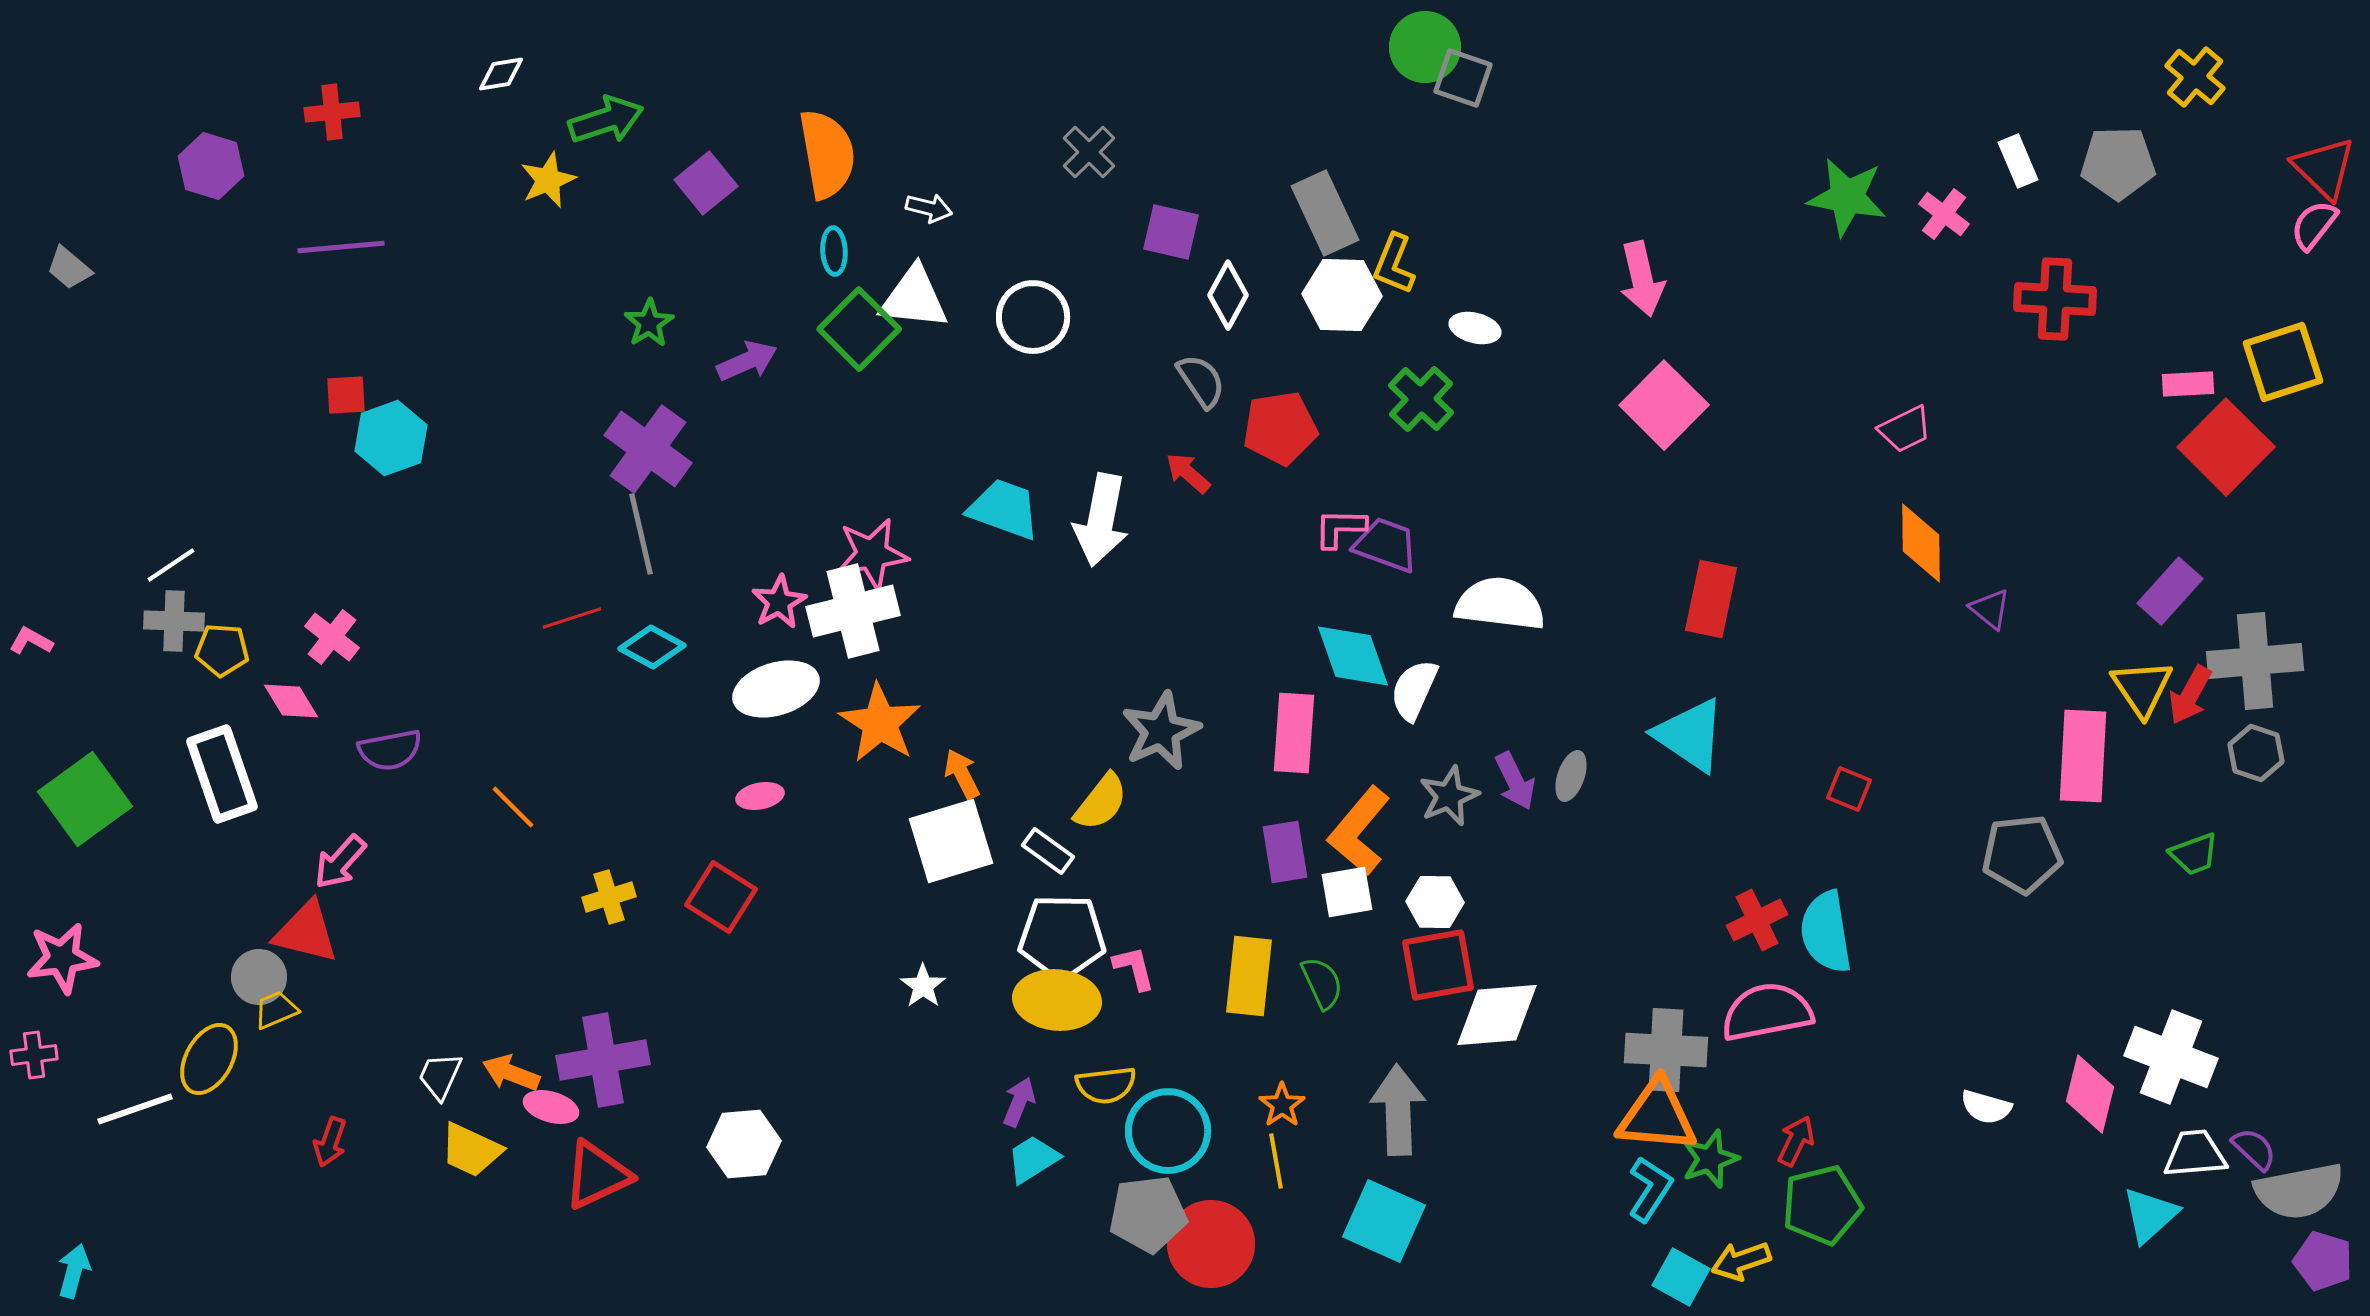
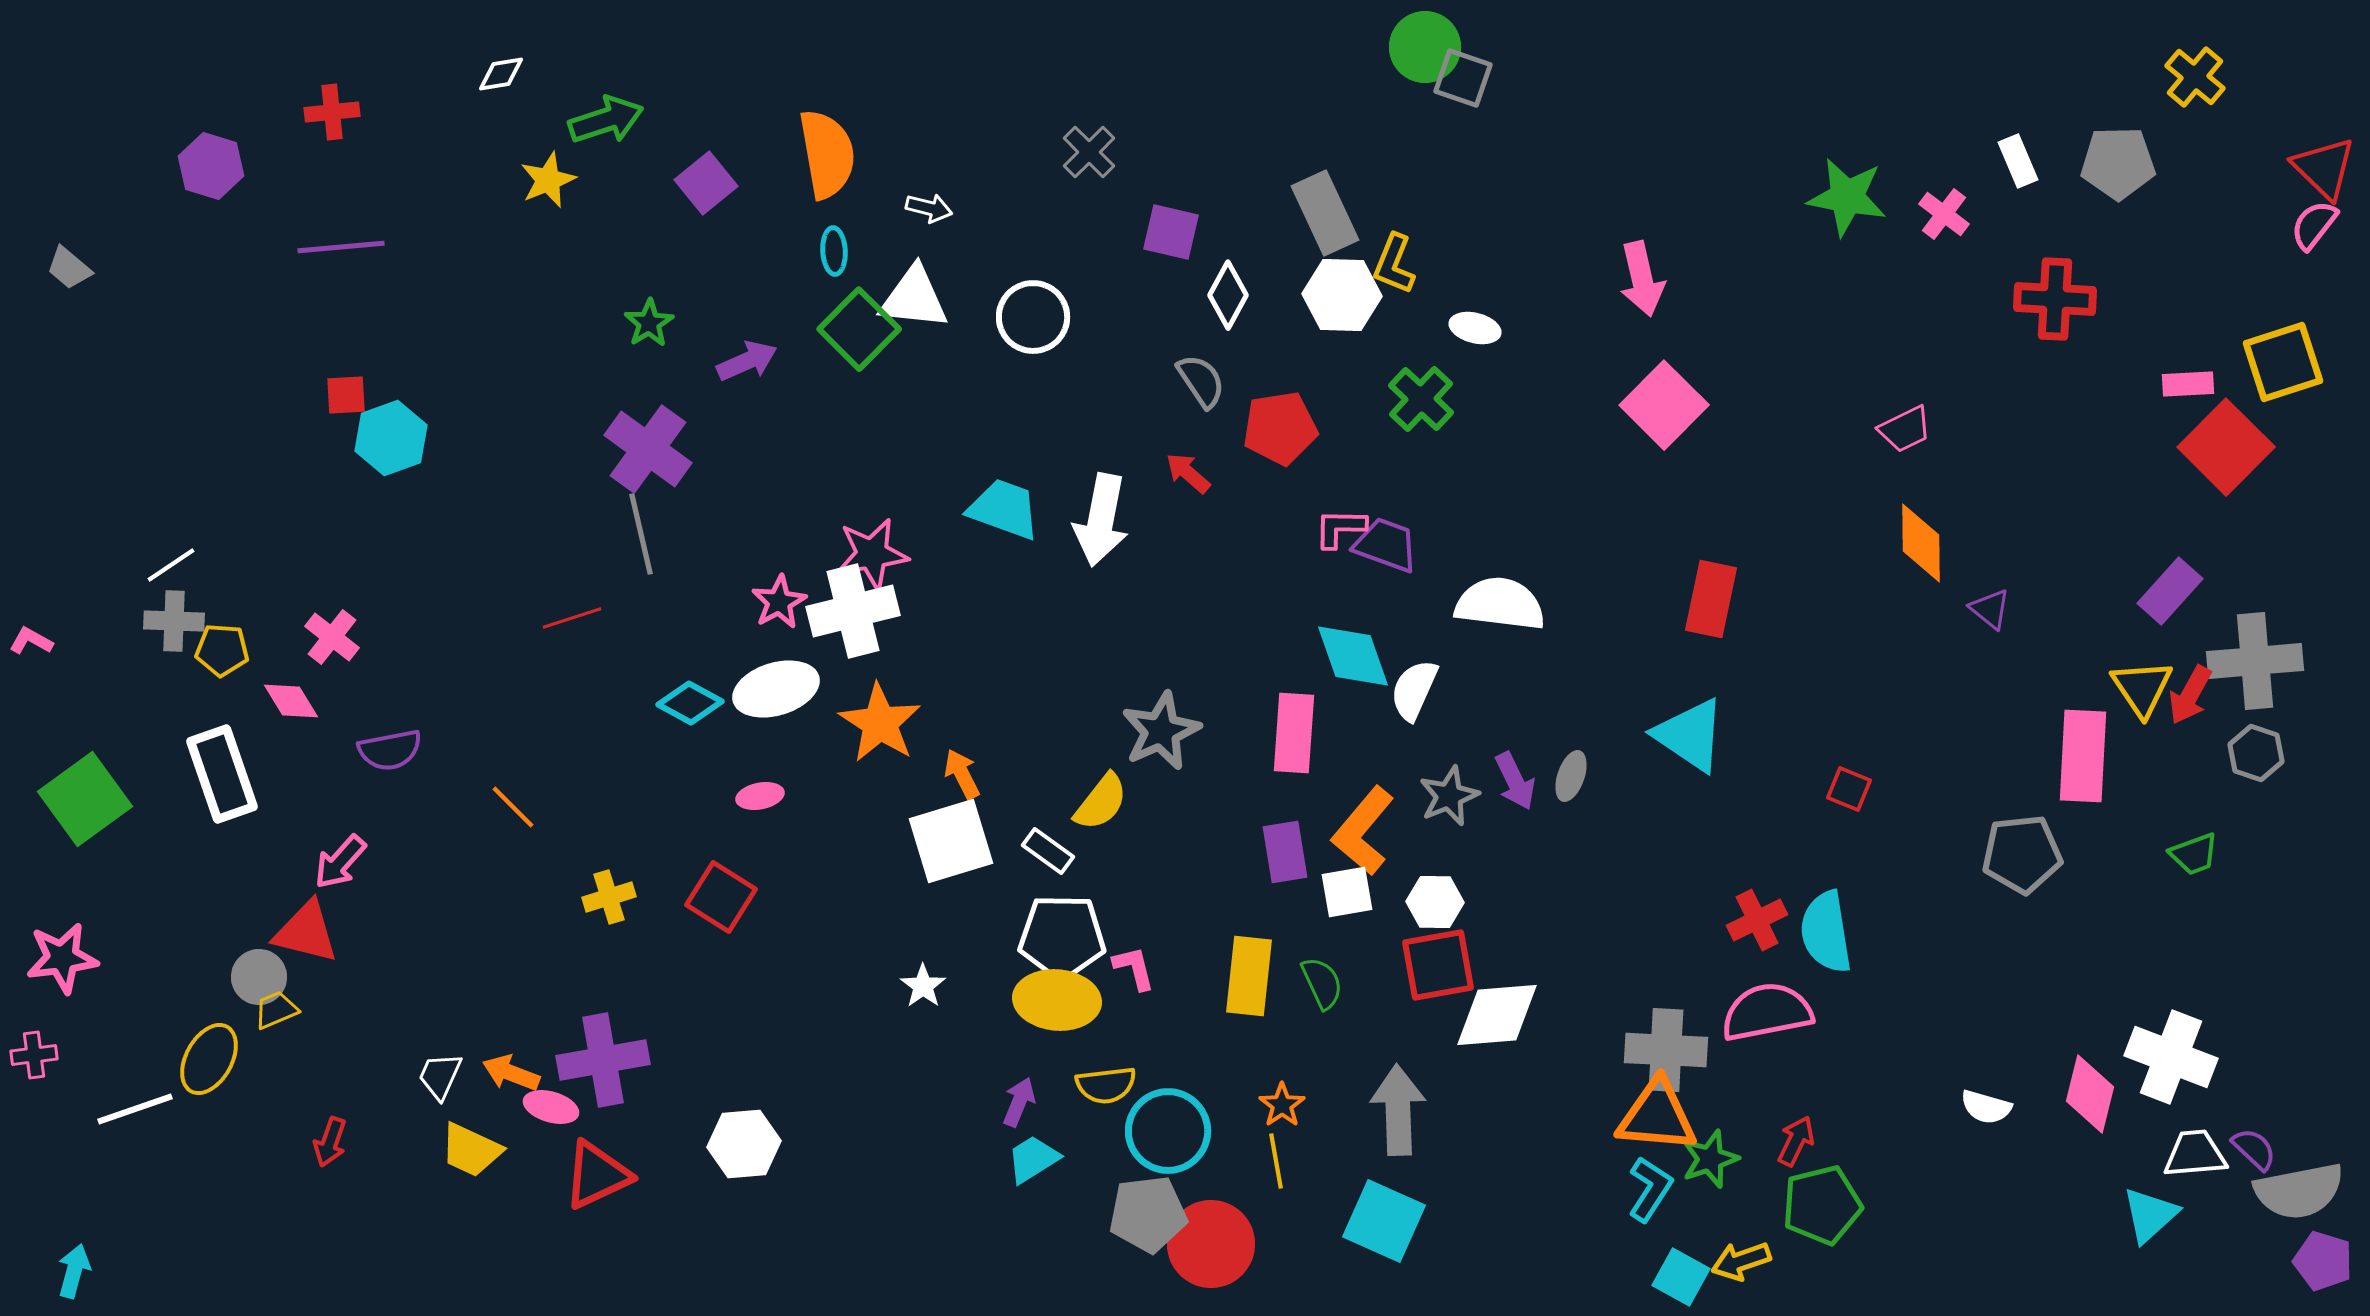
cyan diamond at (652, 647): moved 38 px right, 56 px down
orange L-shape at (1359, 831): moved 4 px right
